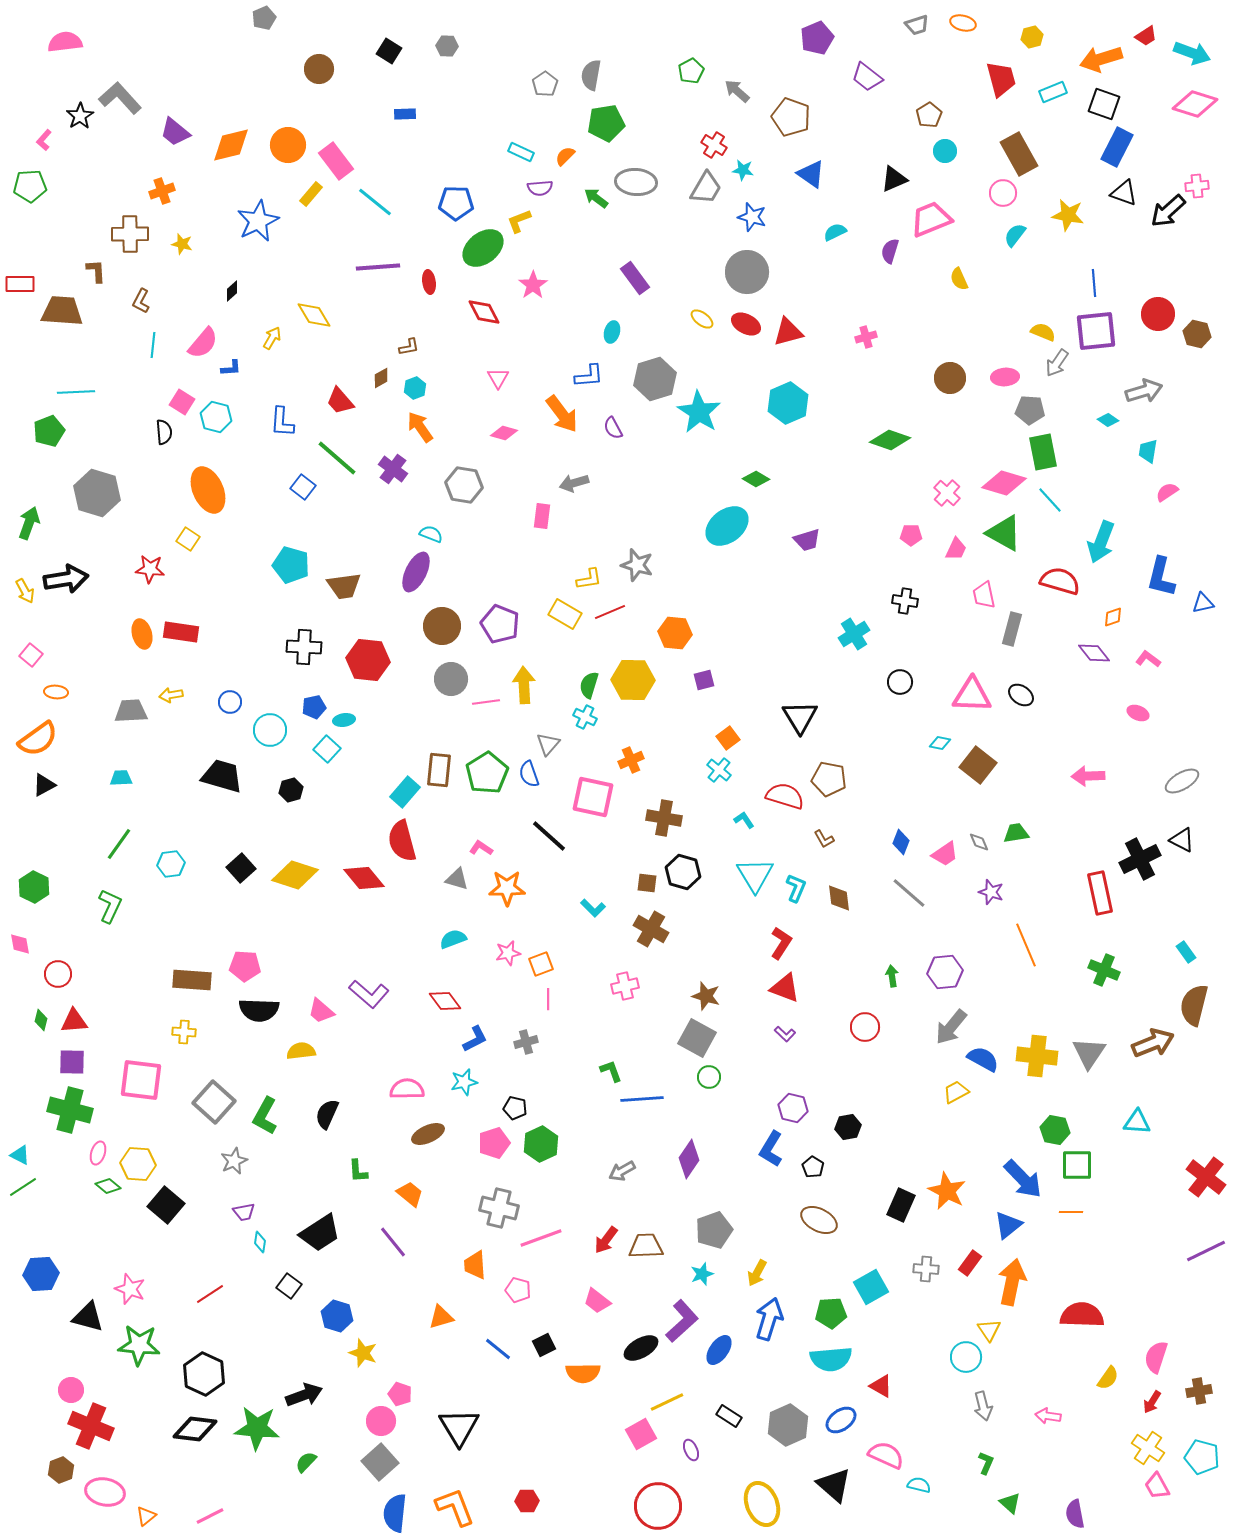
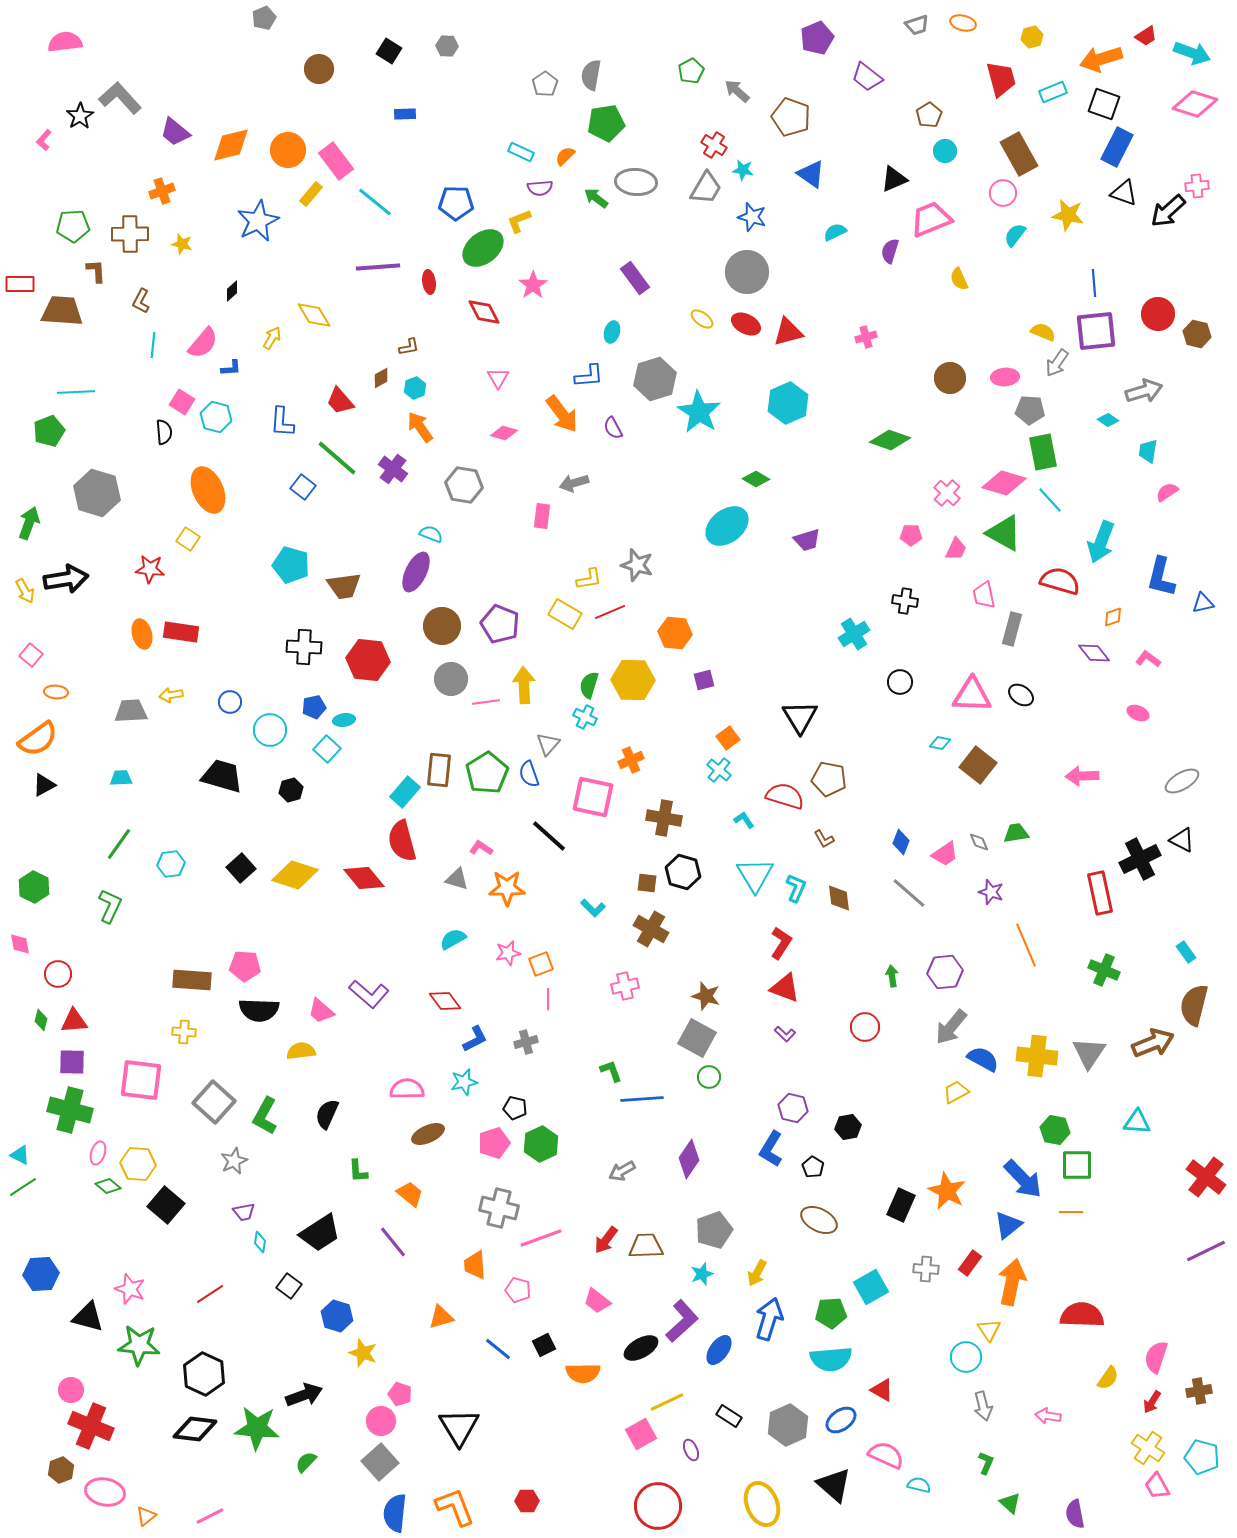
orange circle at (288, 145): moved 5 px down
green pentagon at (30, 186): moved 43 px right, 40 px down
pink arrow at (1088, 776): moved 6 px left
cyan semicircle at (453, 939): rotated 8 degrees counterclockwise
red triangle at (881, 1386): moved 1 px right, 4 px down
